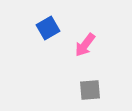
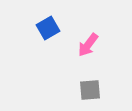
pink arrow: moved 3 px right
